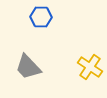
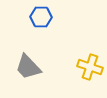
yellow cross: rotated 15 degrees counterclockwise
